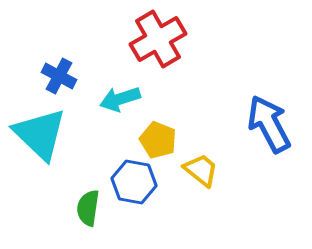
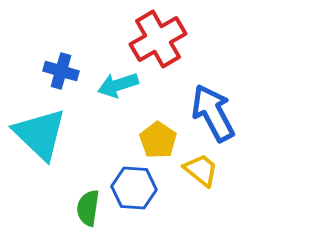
blue cross: moved 2 px right, 5 px up; rotated 12 degrees counterclockwise
cyan arrow: moved 2 px left, 14 px up
blue arrow: moved 56 px left, 11 px up
yellow pentagon: rotated 12 degrees clockwise
blue hexagon: moved 6 px down; rotated 6 degrees counterclockwise
